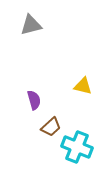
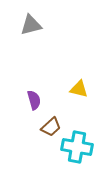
yellow triangle: moved 4 px left, 3 px down
cyan cross: rotated 12 degrees counterclockwise
